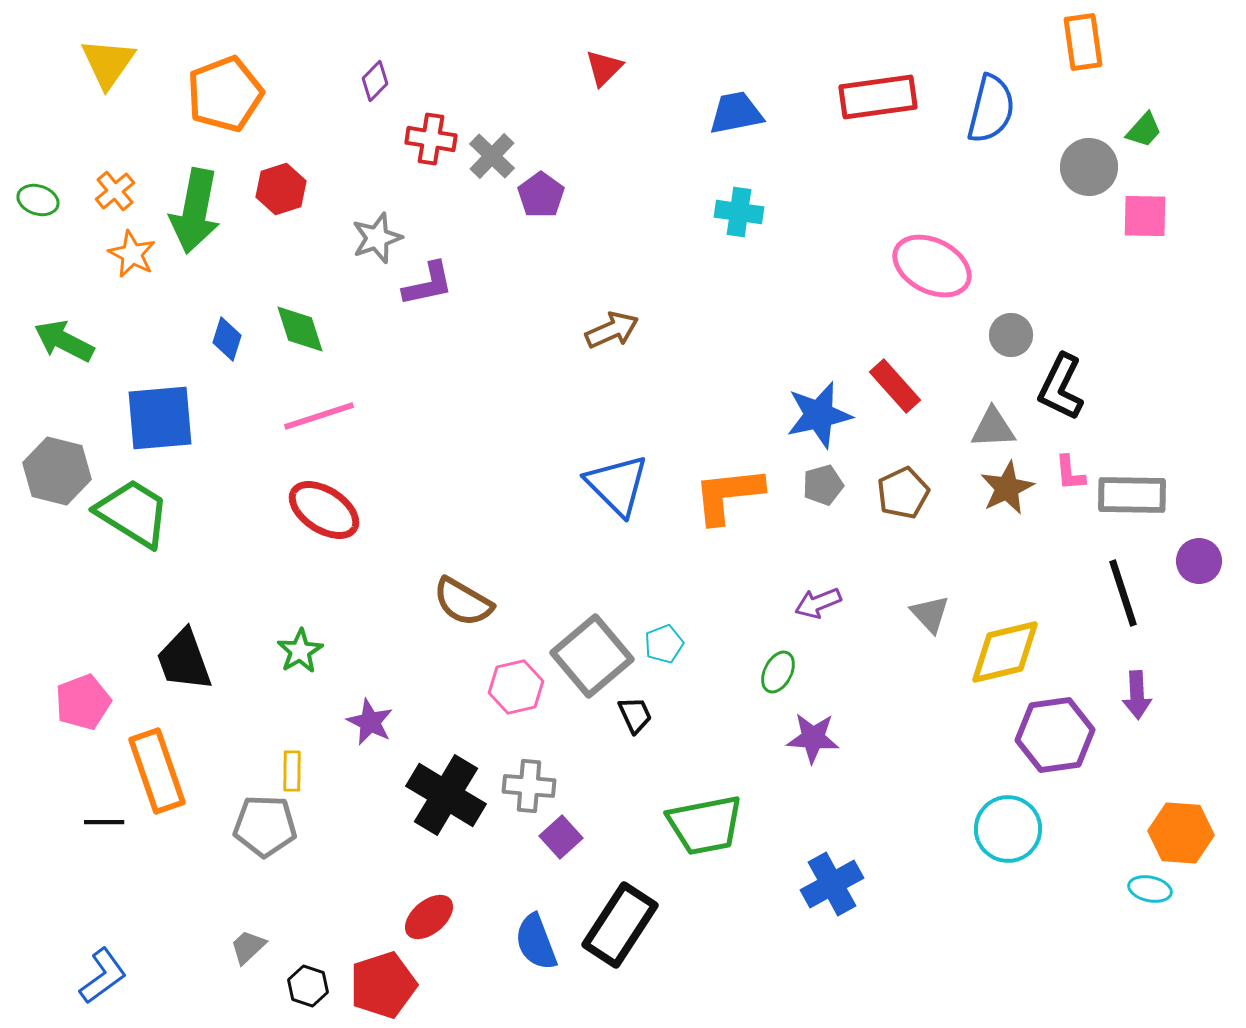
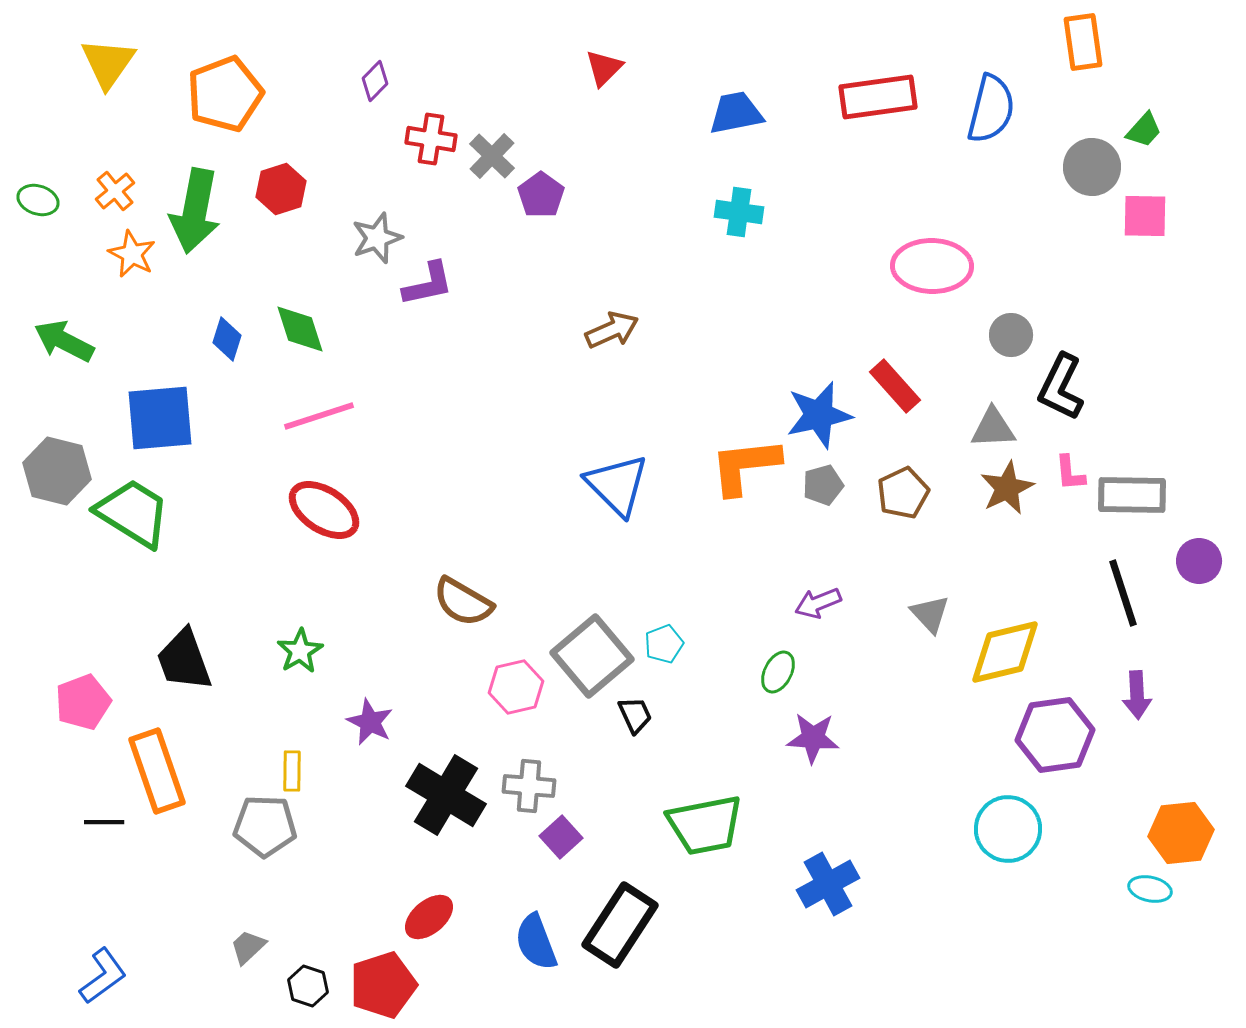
gray circle at (1089, 167): moved 3 px right
pink ellipse at (932, 266): rotated 26 degrees counterclockwise
orange L-shape at (728, 495): moved 17 px right, 29 px up
orange hexagon at (1181, 833): rotated 10 degrees counterclockwise
blue cross at (832, 884): moved 4 px left
